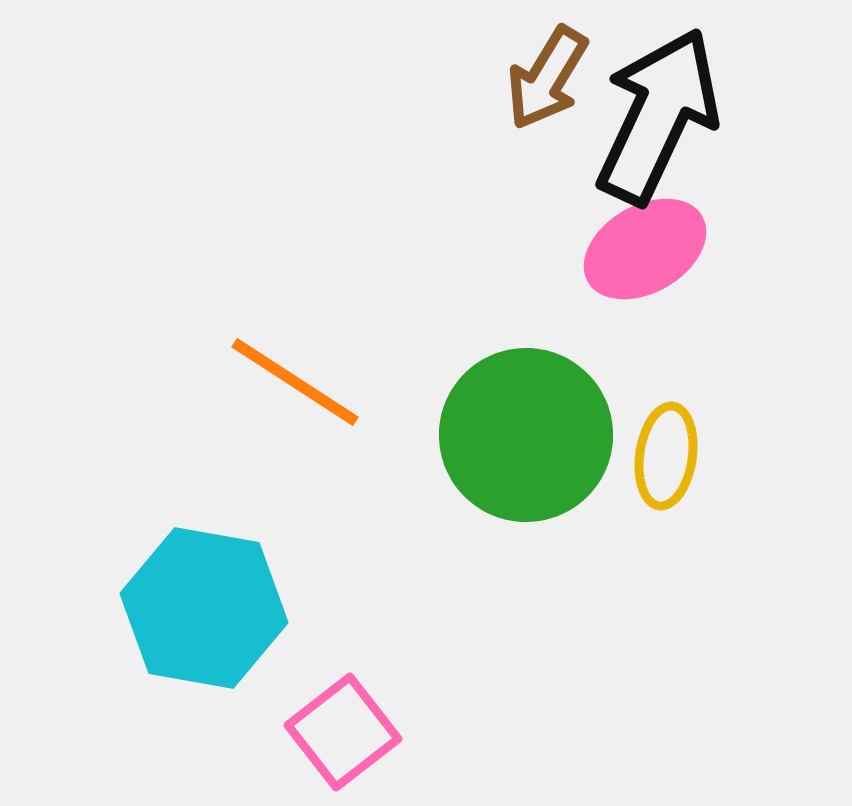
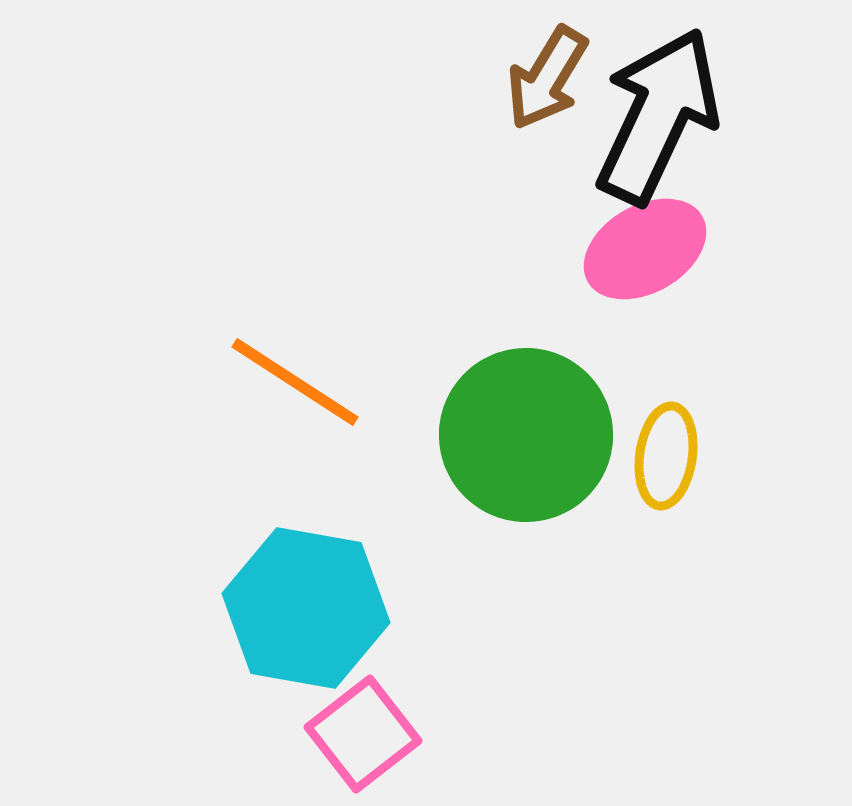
cyan hexagon: moved 102 px right
pink square: moved 20 px right, 2 px down
